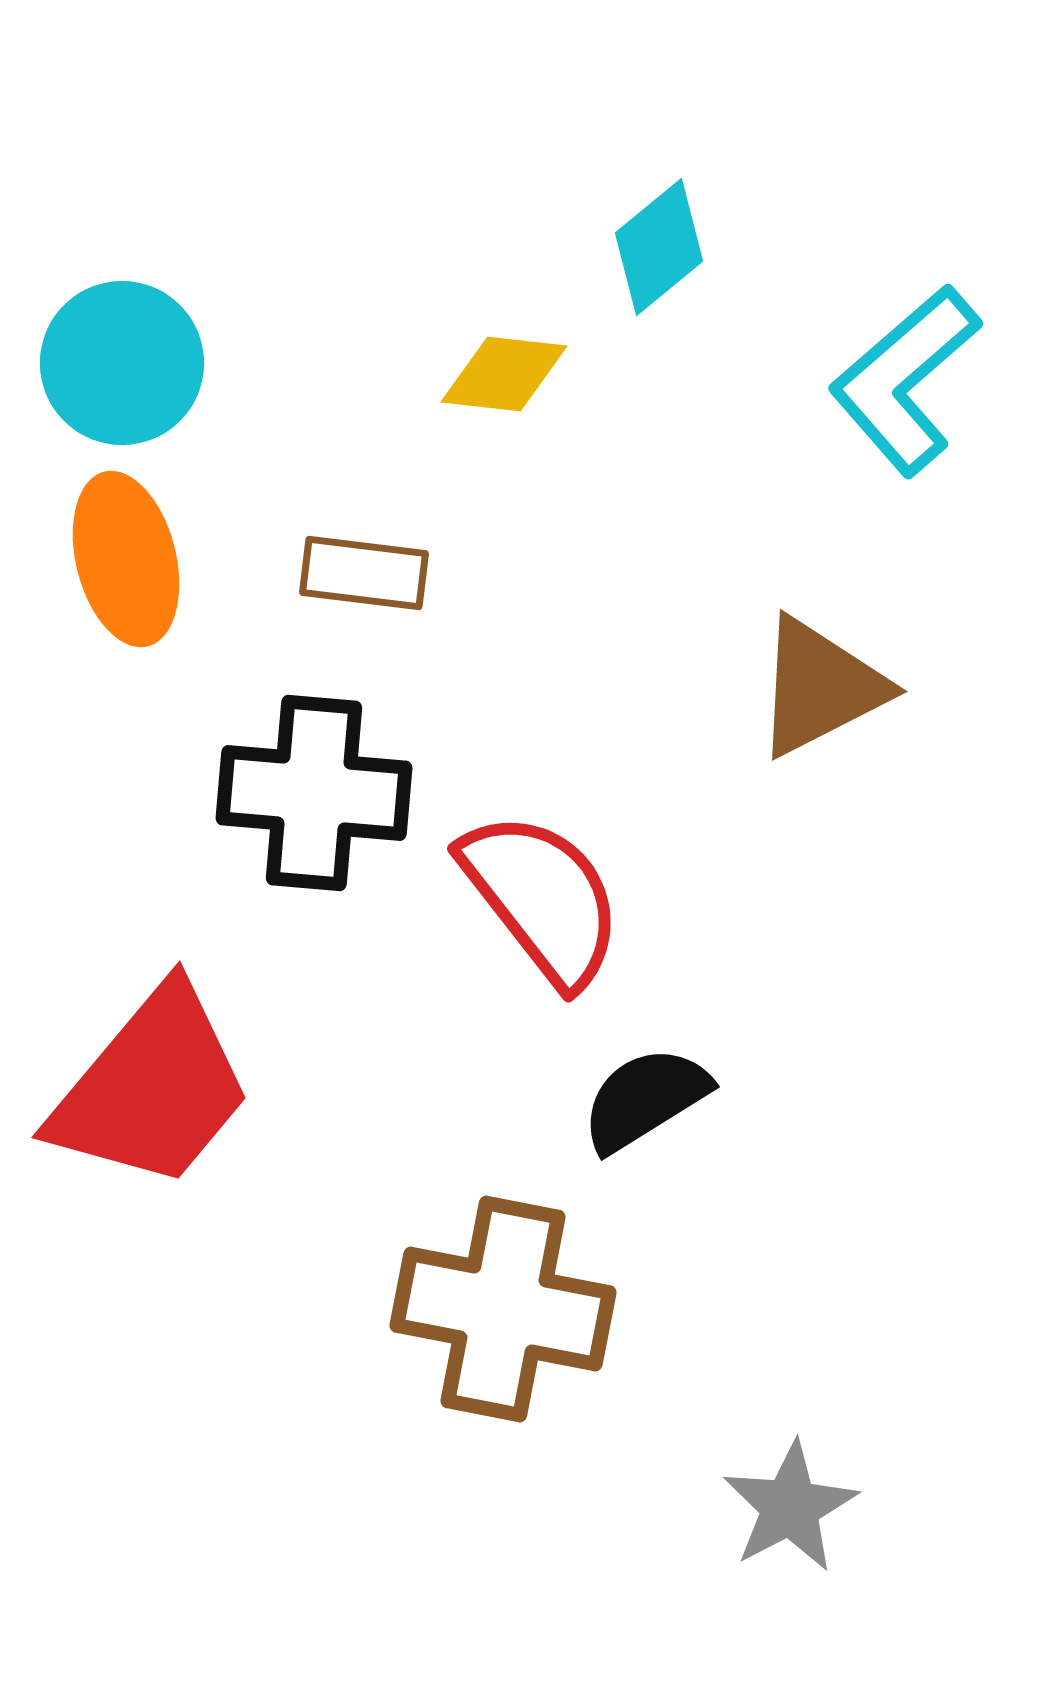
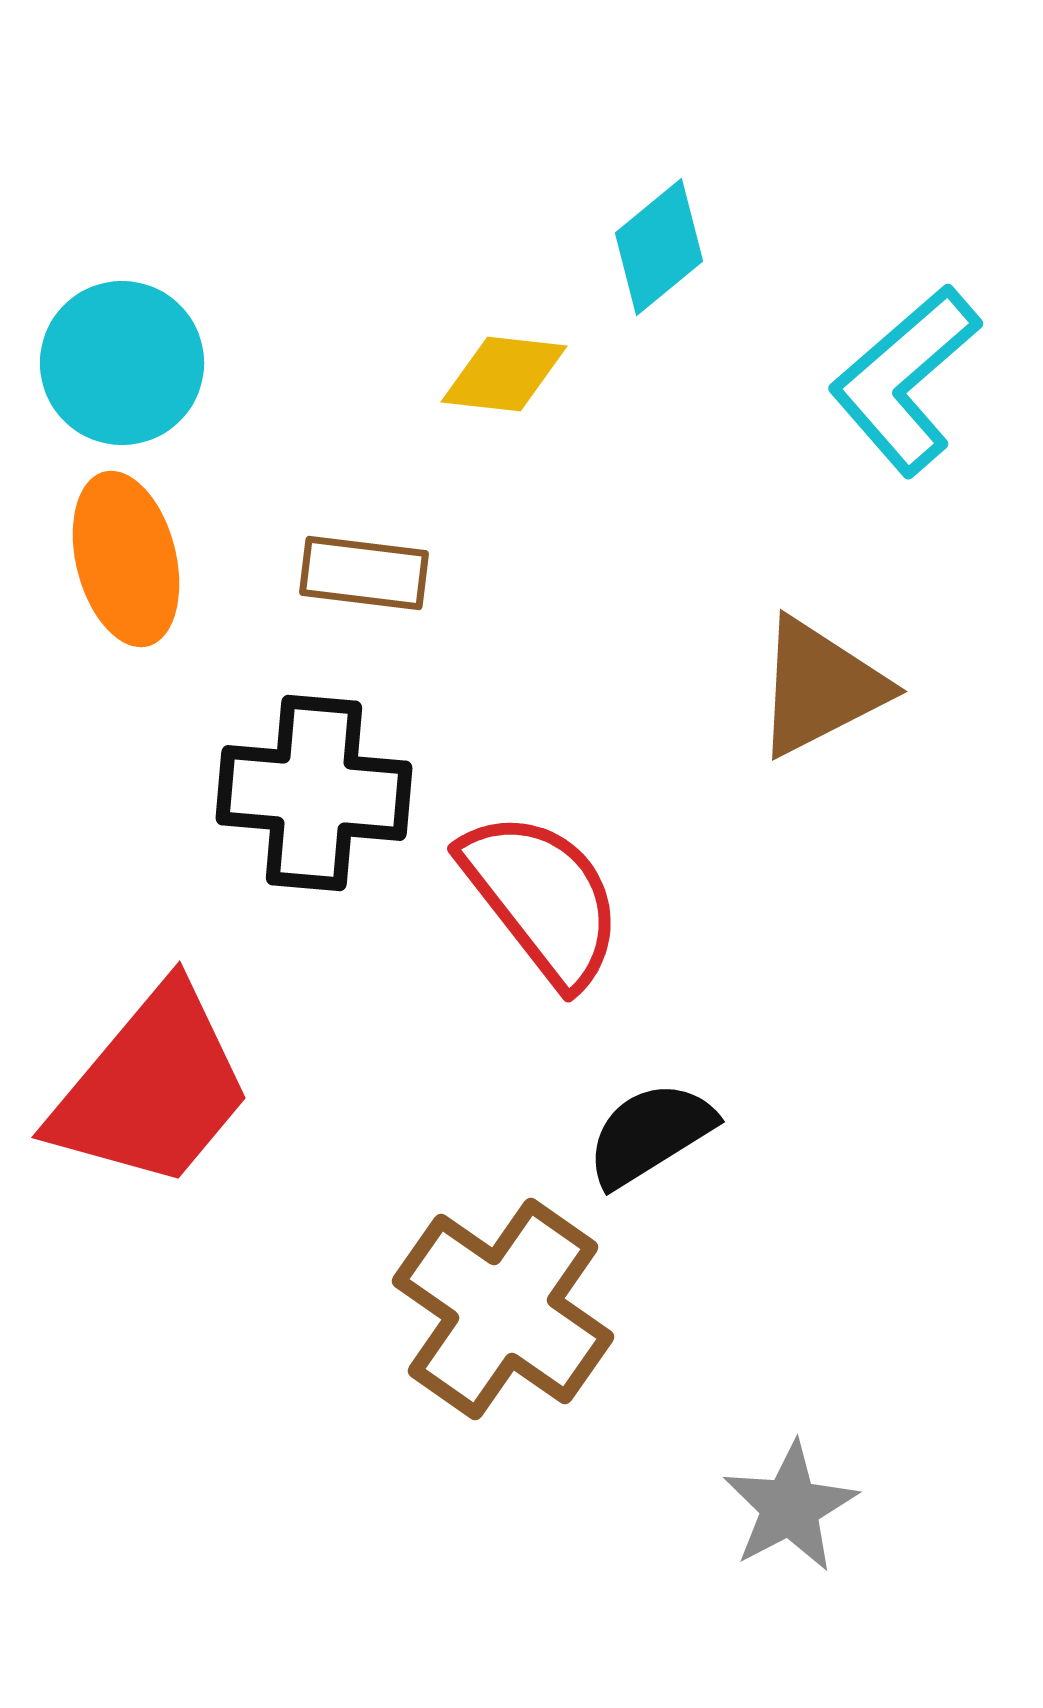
black semicircle: moved 5 px right, 35 px down
brown cross: rotated 24 degrees clockwise
